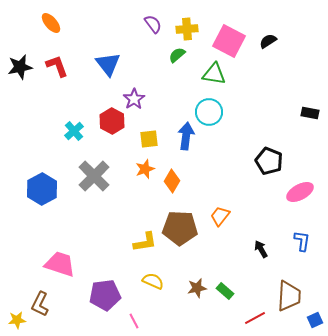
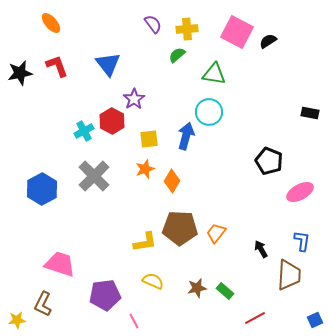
pink square: moved 8 px right, 9 px up
black star: moved 6 px down
cyan cross: moved 10 px right; rotated 12 degrees clockwise
blue arrow: rotated 8 degrees clockwise
orange trapezoid: moved 4 px left, 17 px down
brown trapezoid: moved 21 px up
brown L-shape: moved 3 px right
